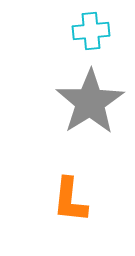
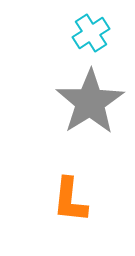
cyan cross: moved 2 px down; rotated 27 degrees counterclockwise
